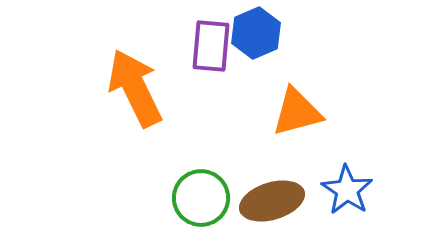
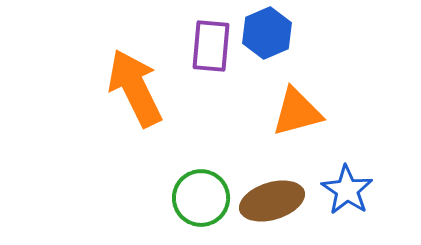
blue hexagon: moved 11 px right
